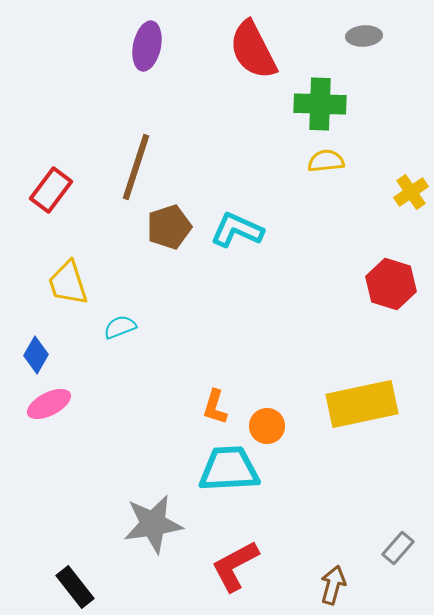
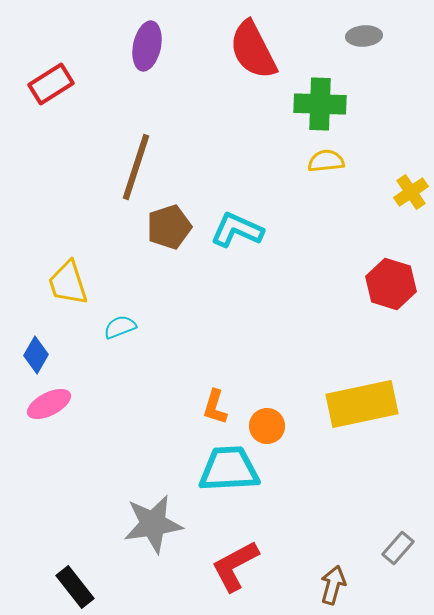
red rectangle: moved 106 px up; rotated 21 degrees clockwise
